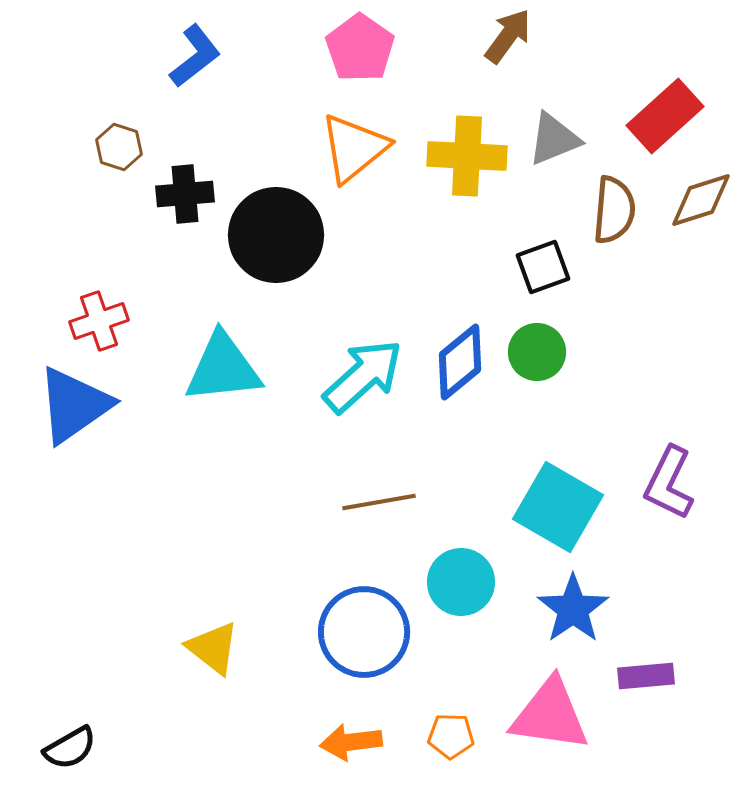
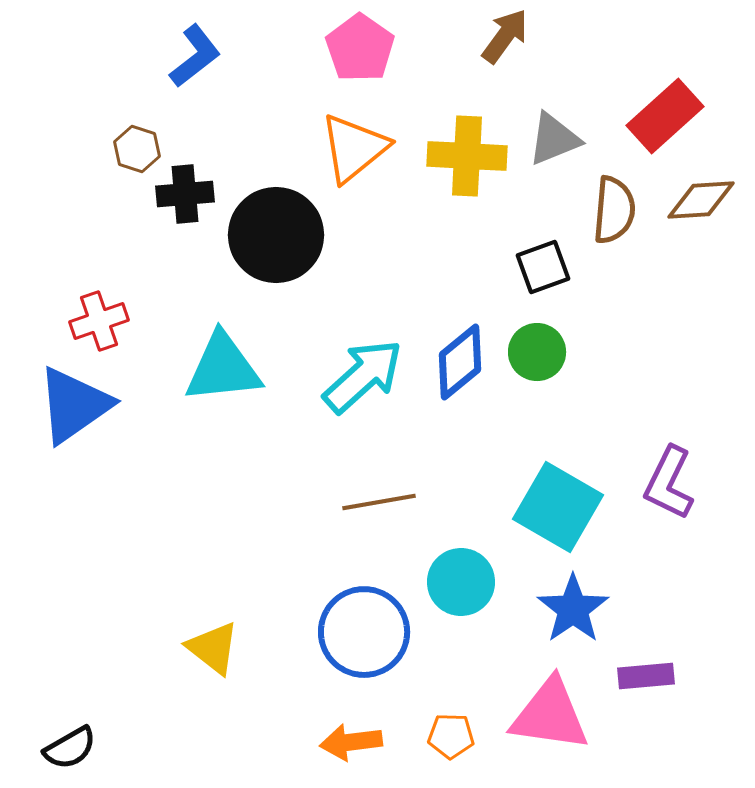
brown arrow: moved 3 px left
brown hexagon: moved 18 px right, 2 px down
brown diamond: rotated 14 degrees clockwise
